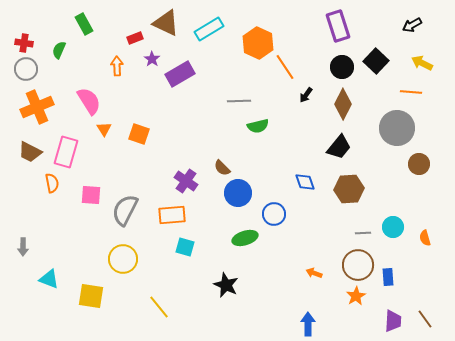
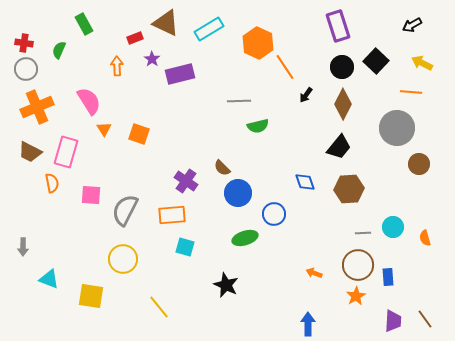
purple rectangle at (180, 74): rotated 16 degrees clockwise
